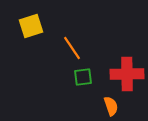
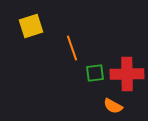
orange line: rotated 15 degrees clockwise
green square: moved 12 px right, 4 px up
orange semicircle: moved 2 px right; rotated 138 degrees clockwise
